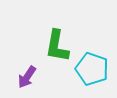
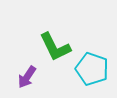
green L-shape: moved 2 px left, 1 px down; rotated 36 degrees counterclockwise
